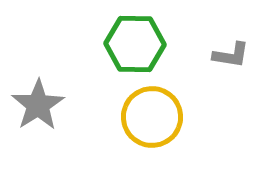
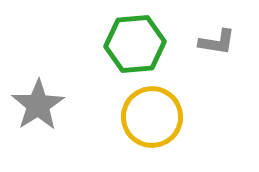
green hexagon: rotated 6 degrees counterclockwise
gray L-shape: moved 14 px left, 13 px up
